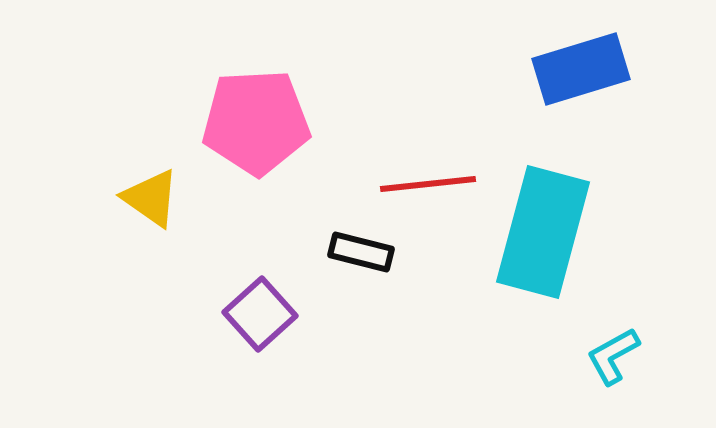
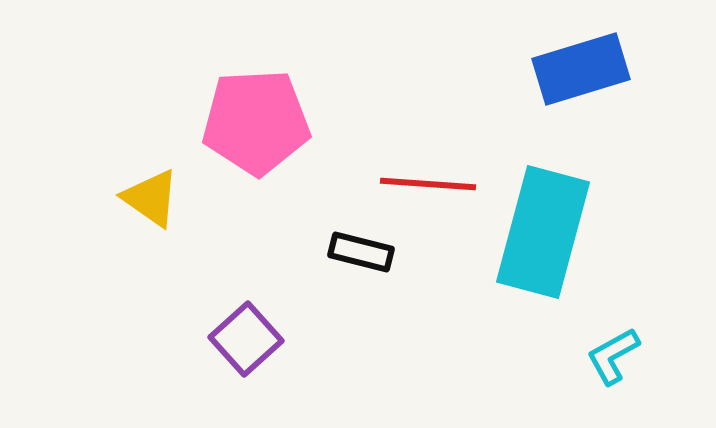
red line: rotated 10 degrees clockwise
purple square: moved 14 px left, 25 px down
